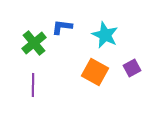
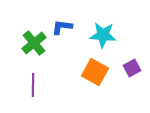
cyan star: moved 2 px left; rotated 20 degrees counterclockwise
